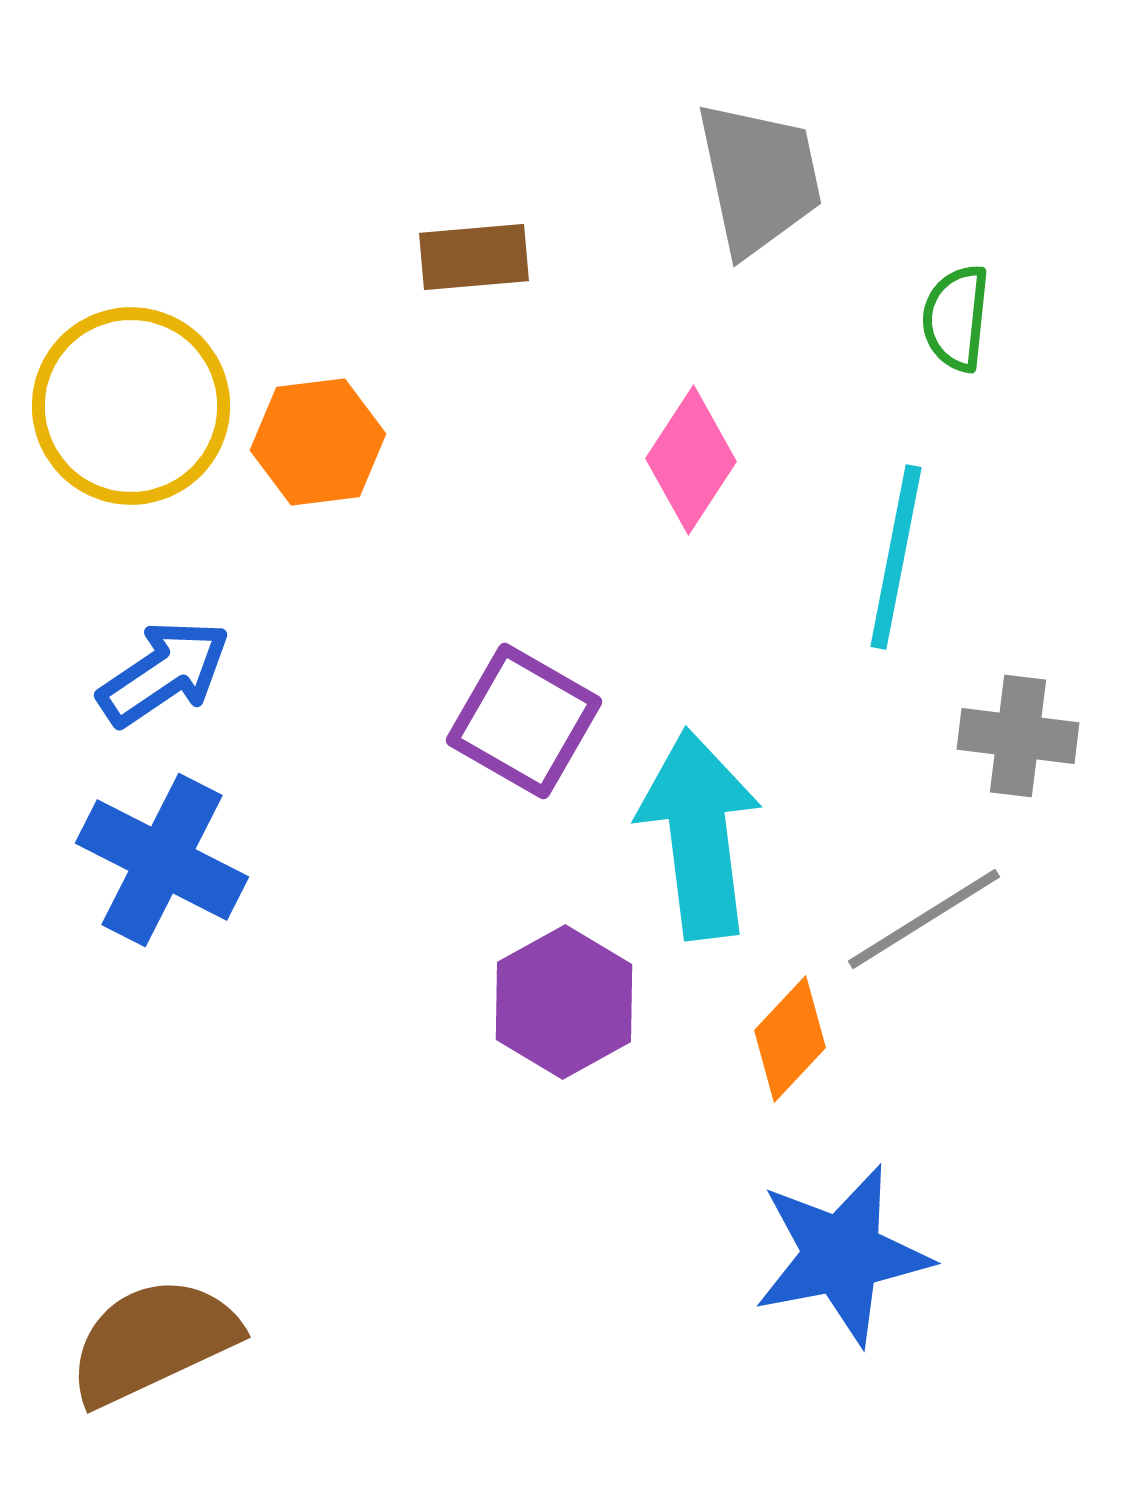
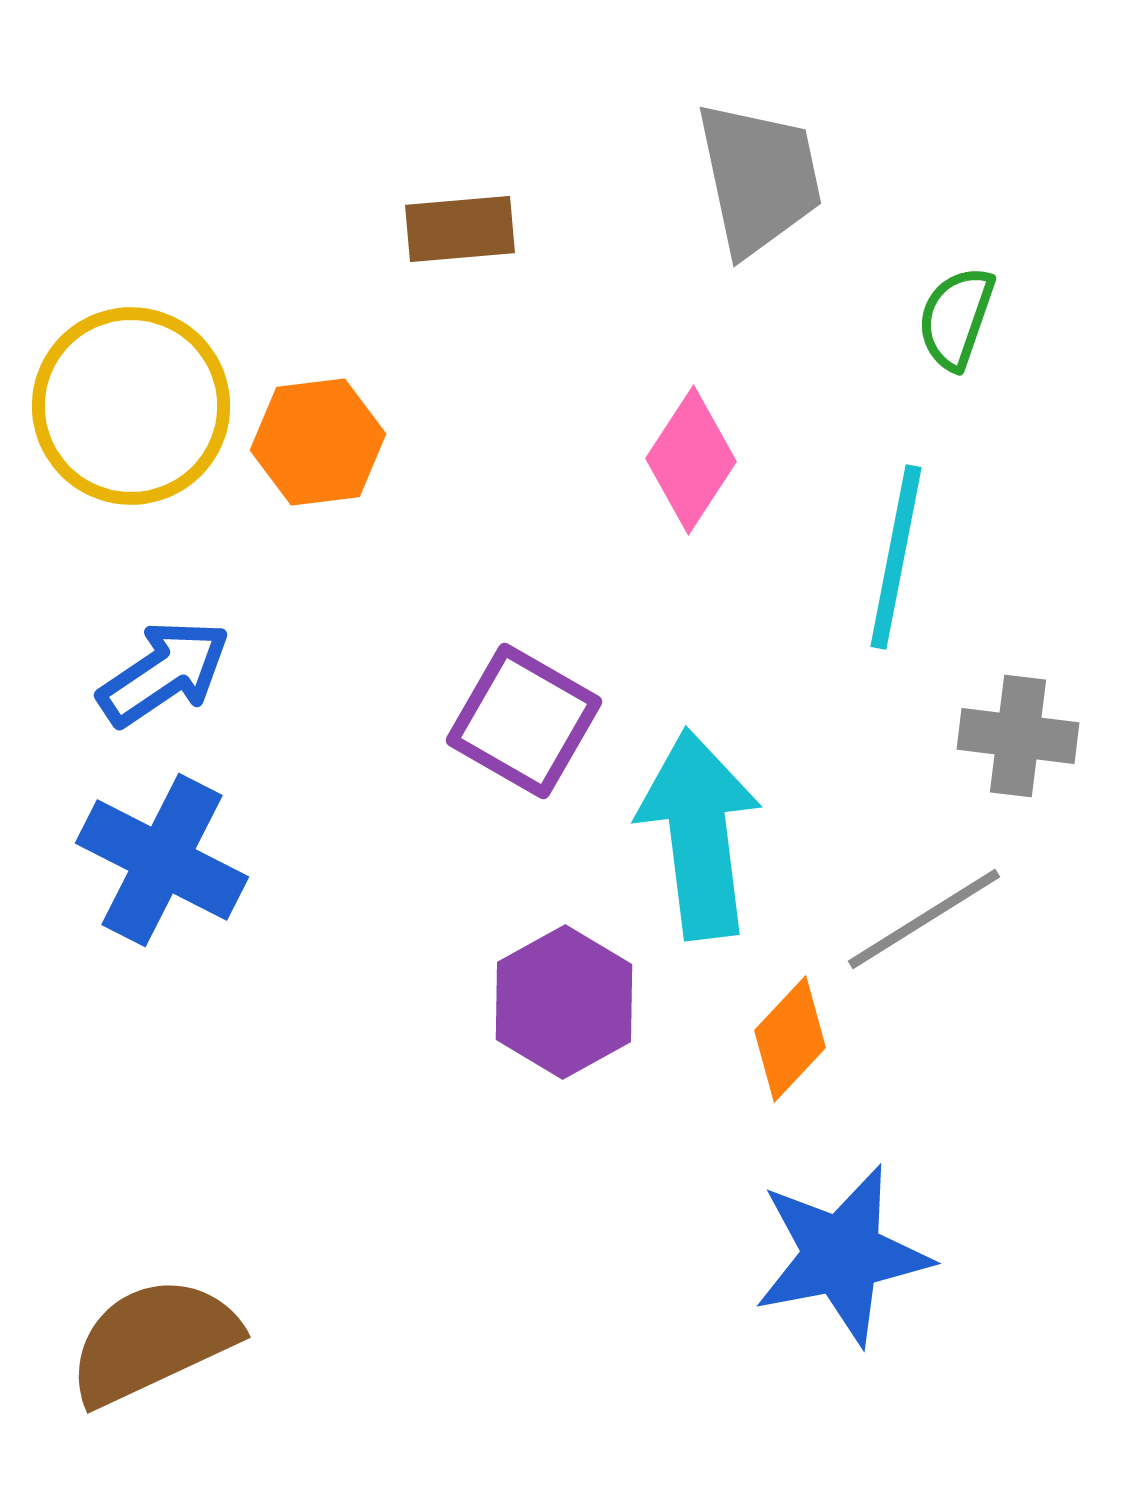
brown rectangle: moved 14 px left, 28 px up
green semicircle: rotated 13 degrees clockwise
